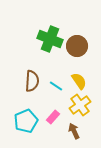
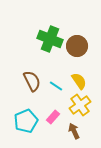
brown semicircle: rotated 30 degrees counterclockwise
